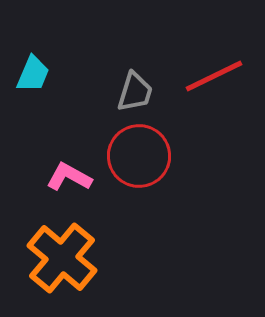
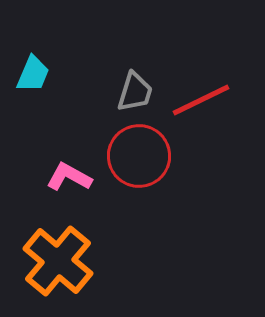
red line: moved 13 px left, 24 px down
orange cross: moved 4 px left, 3 px down
